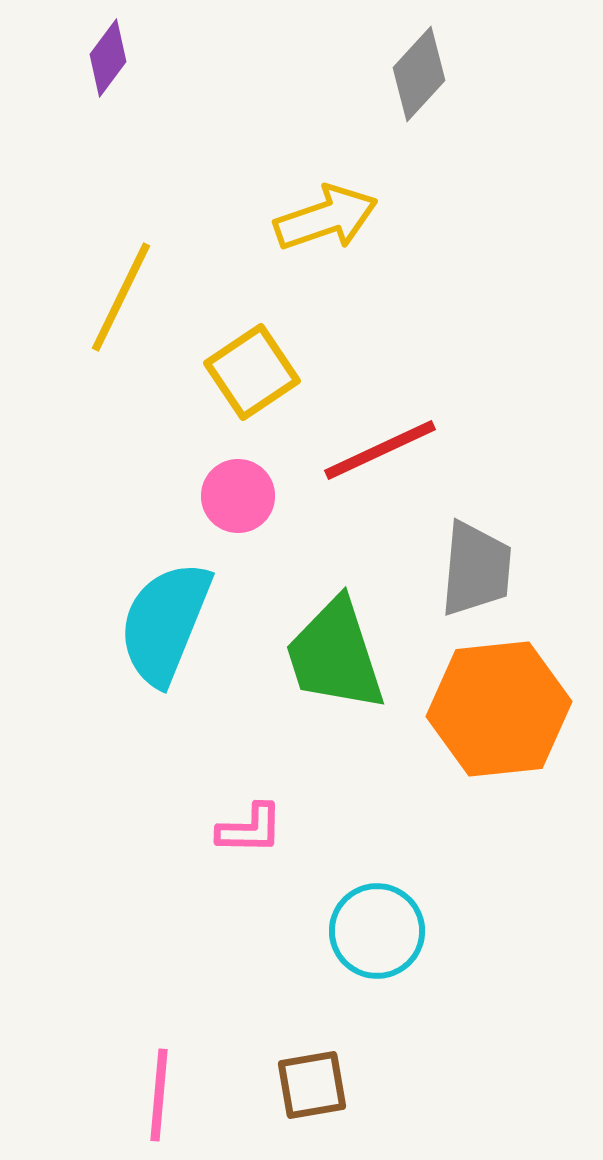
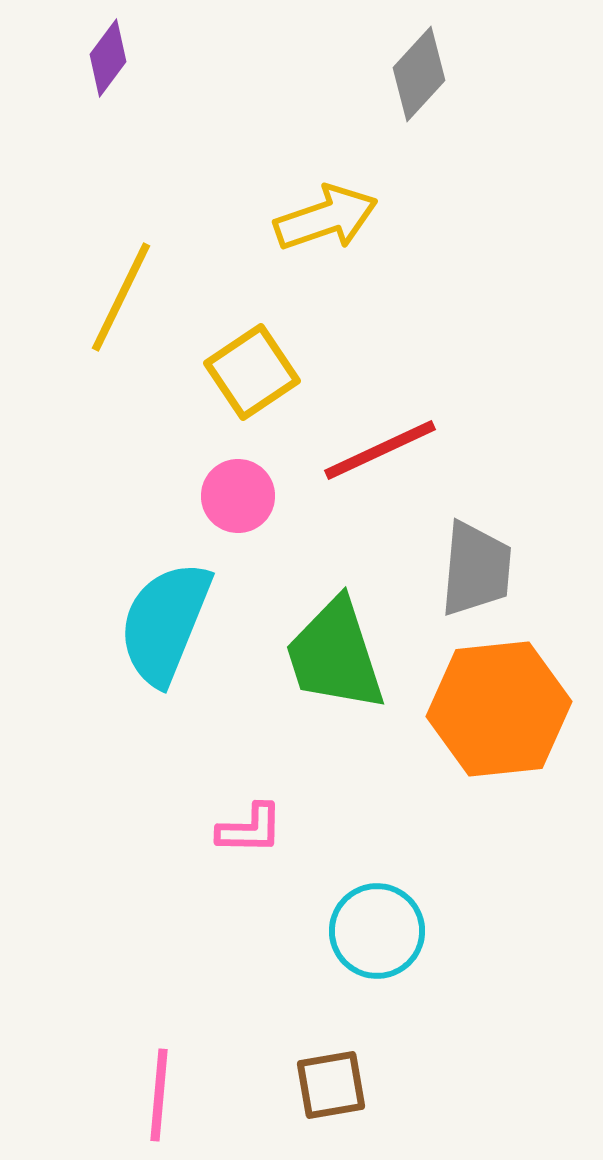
brown square: moved 19 px right
